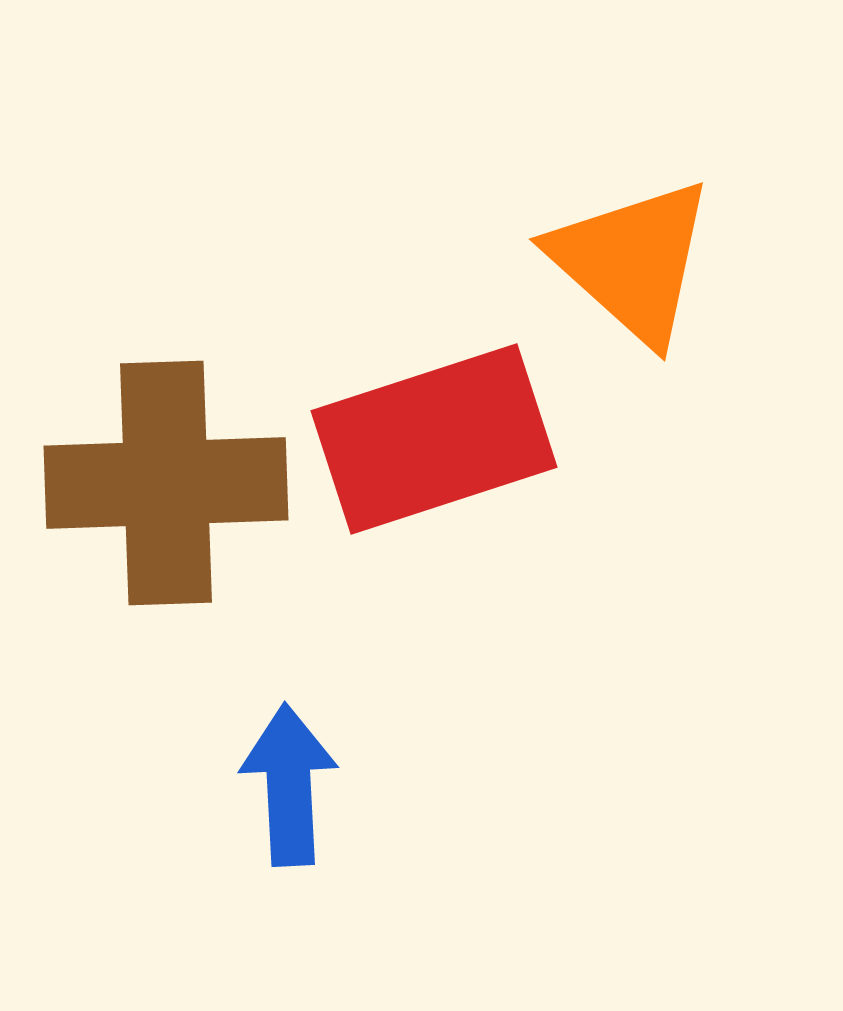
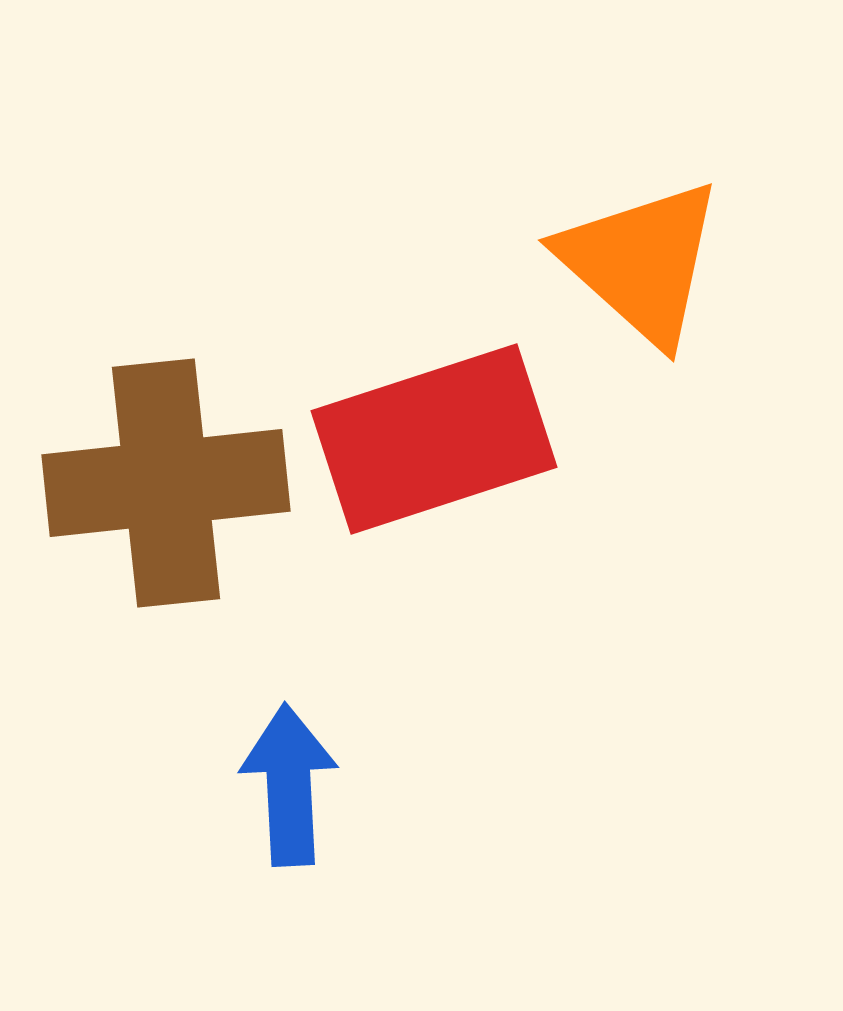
orange triangle: moved 9 px right, 1 px down
brown cross: rotated 4 degrees counterclockwise
